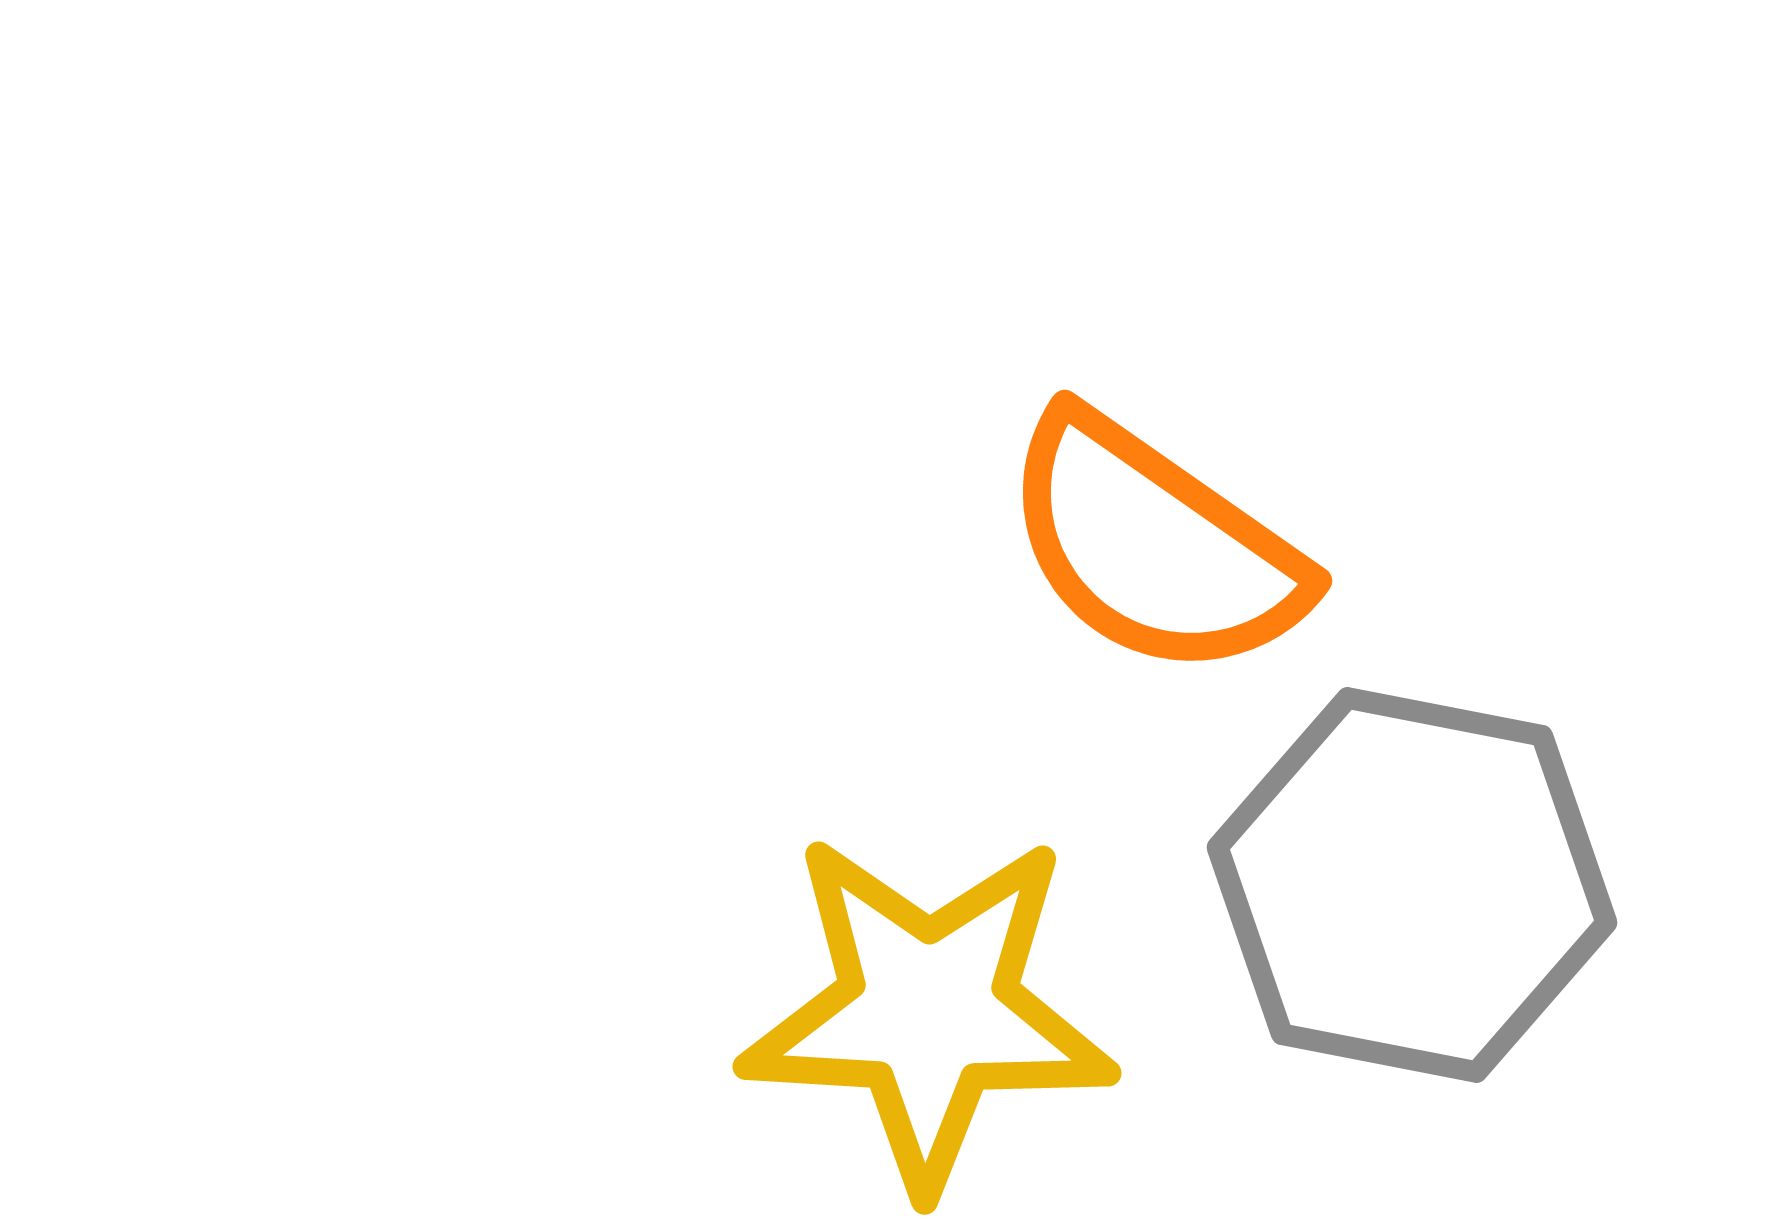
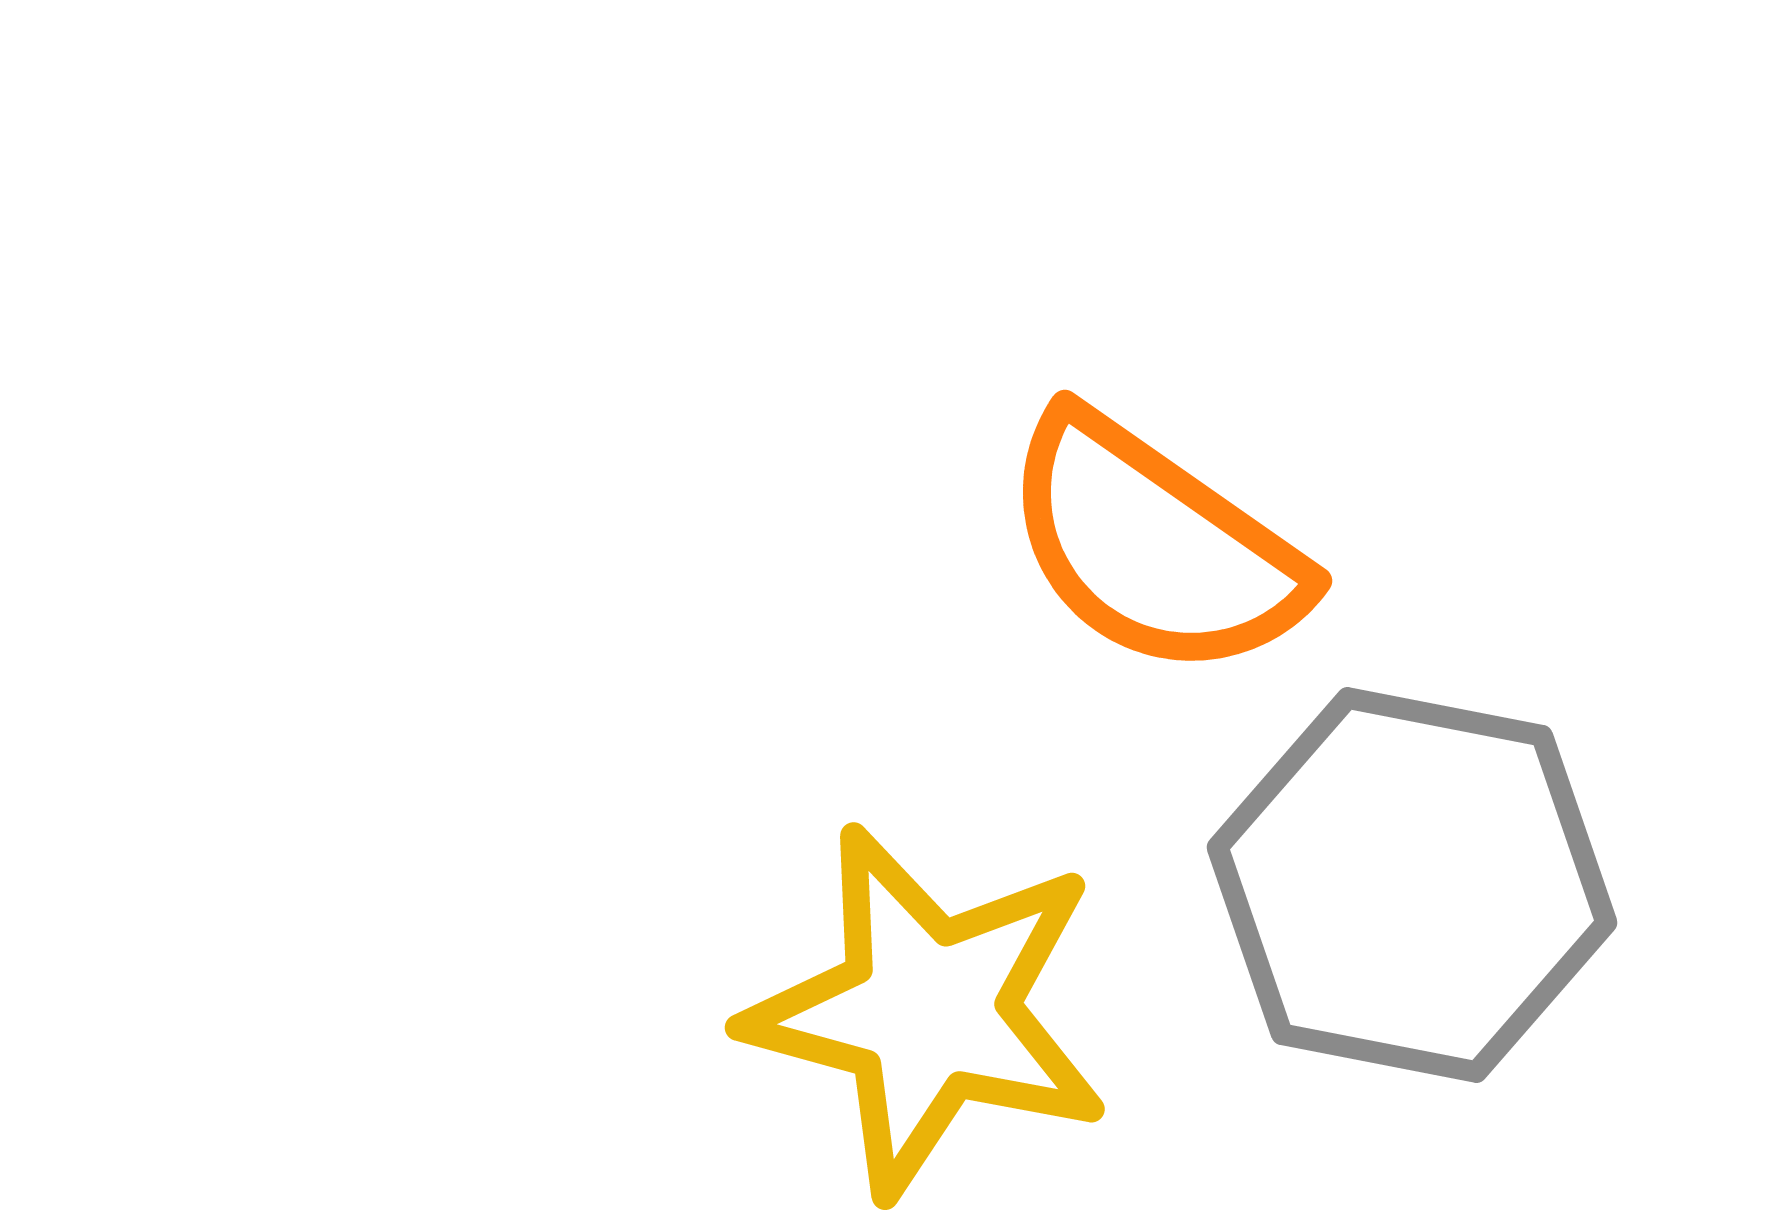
yellow star: rotated 12 degrees clockwise
